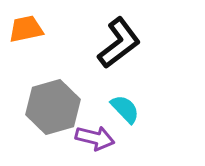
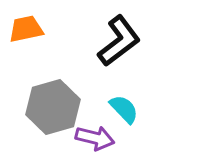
black L-shape: moved 2 px up
cyan semicircle: moved 1 px left
